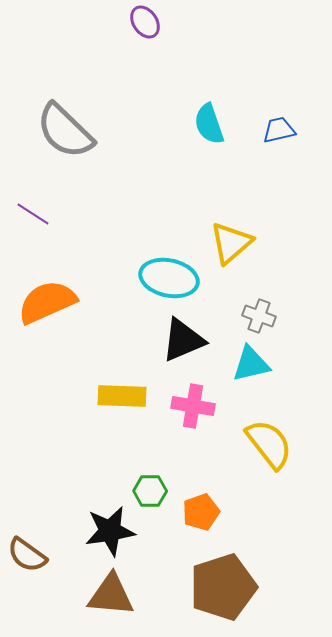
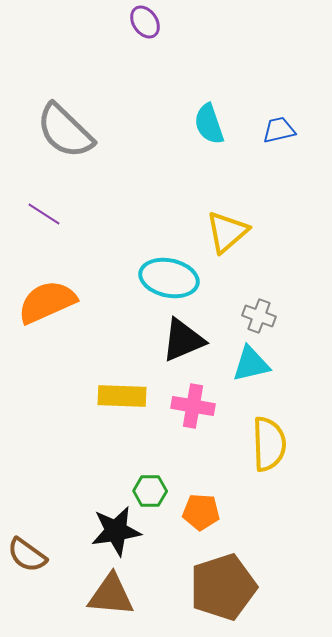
purple line: moved 11 px right
yellow triangle: moved 4 px left, 11 px up
yellow semicircle: rotated 36 degrees clockwise
orange pentagon: rotated 24 degrees clockwise
black star: moved 6 px right
